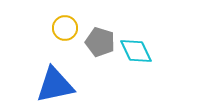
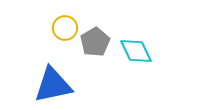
gray pentagon: moved 5 px left; rotated 24 degrees clockwise
blue triangle: moved 2 px left
